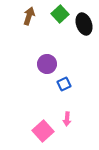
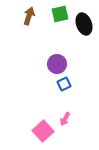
green square: rotated 30 degrees clockwise
purple circle: moved 10 px right
pink arrow: moved 2 px left; rotated 24 degrees clockwise
